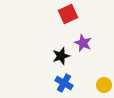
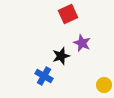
purple star: moved 1 px left
blue cross: moved 20 px left, 7 px up
